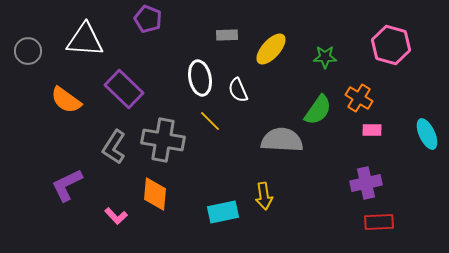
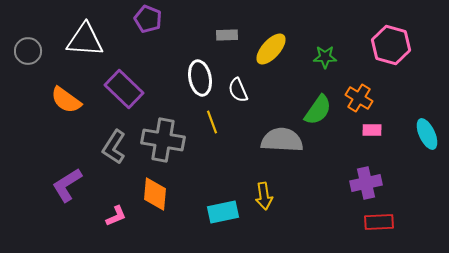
yellow line: moved 2 px right, 1 px down; rotated 25 degrees clockwise
purple L-shape: rotated 6 degrees counterclockwise
pink L-shape: rotated 70 degrees counterclockwise
